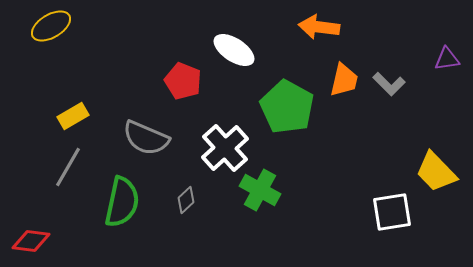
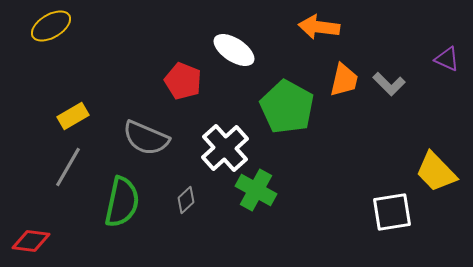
purple triangle: rotated 32 degrees clockwise
green cross: moved 4 px left
